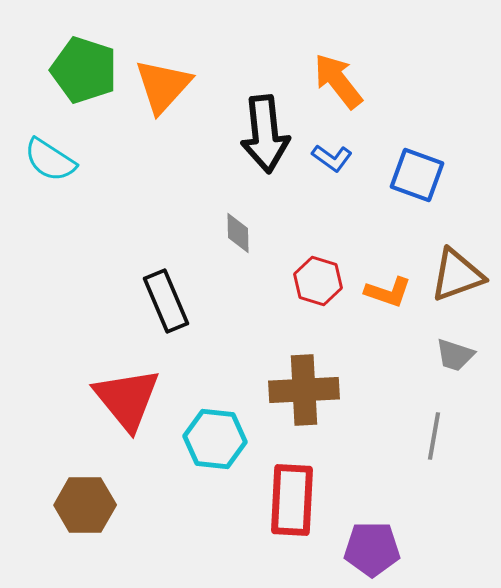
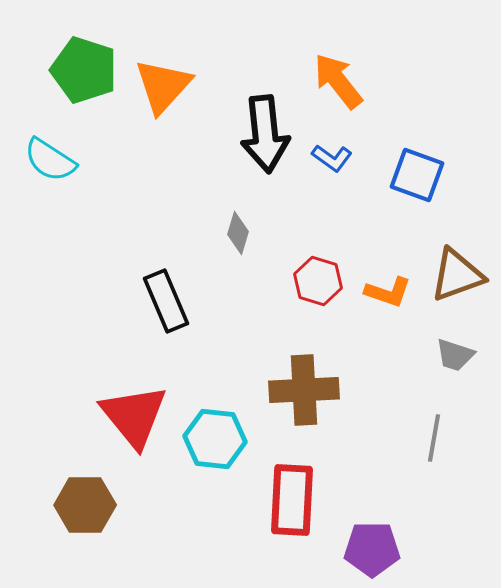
gray diamond: rotated 18 degrees clockwise
red triangle: moved 7 px right, 17 px down
gray line: moved 2 px down
